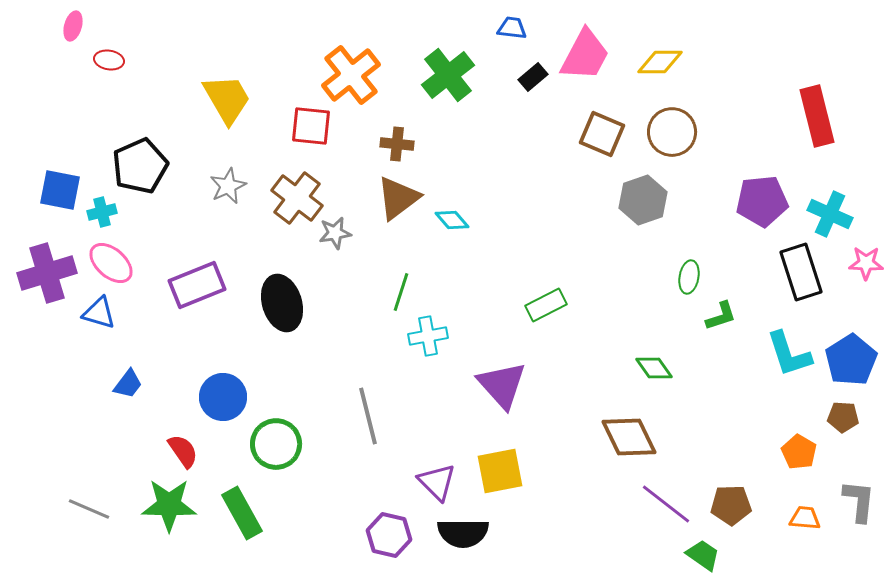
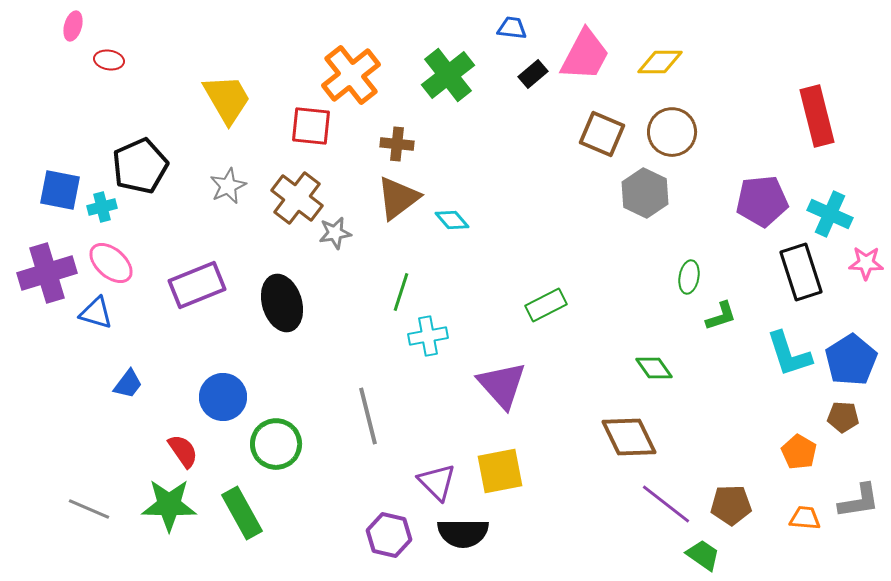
black rectangle at (533, 77): moved 3 px up
gray hexagon at (643, 200): moved 2 px right, 7 px up; rotated 15 degrees counterclockwise
cyan cross at (102, 212): moved 5 px up
blue triangle at (99, 313): moved 3 px left
gray L-shape at (859, 501): rotated 75 degrees clockwise
